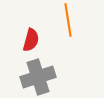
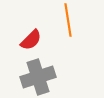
red semicircle: rotated 30 degrees clockwise
